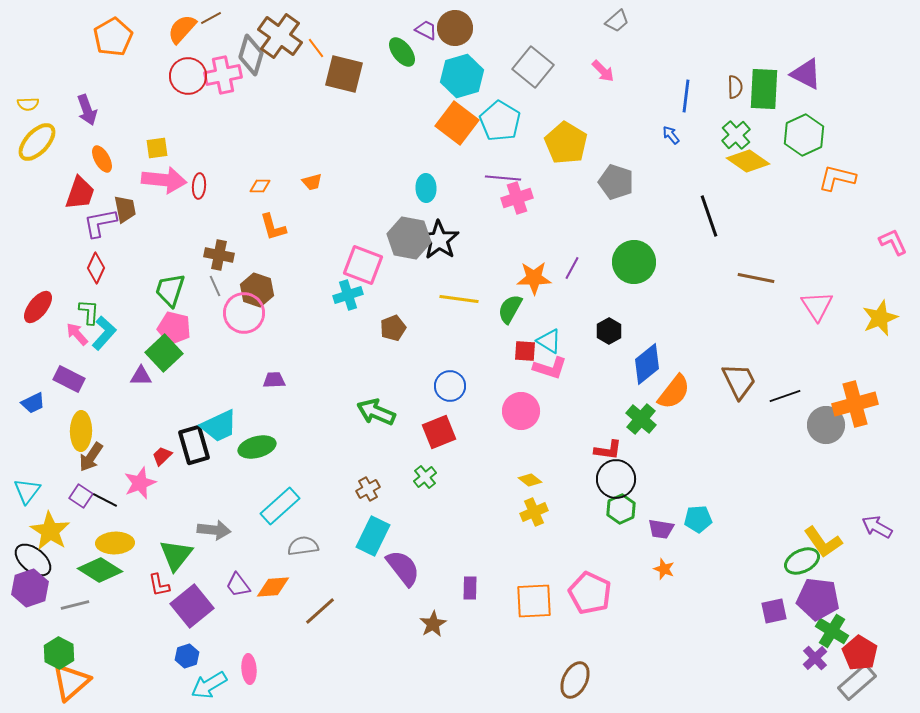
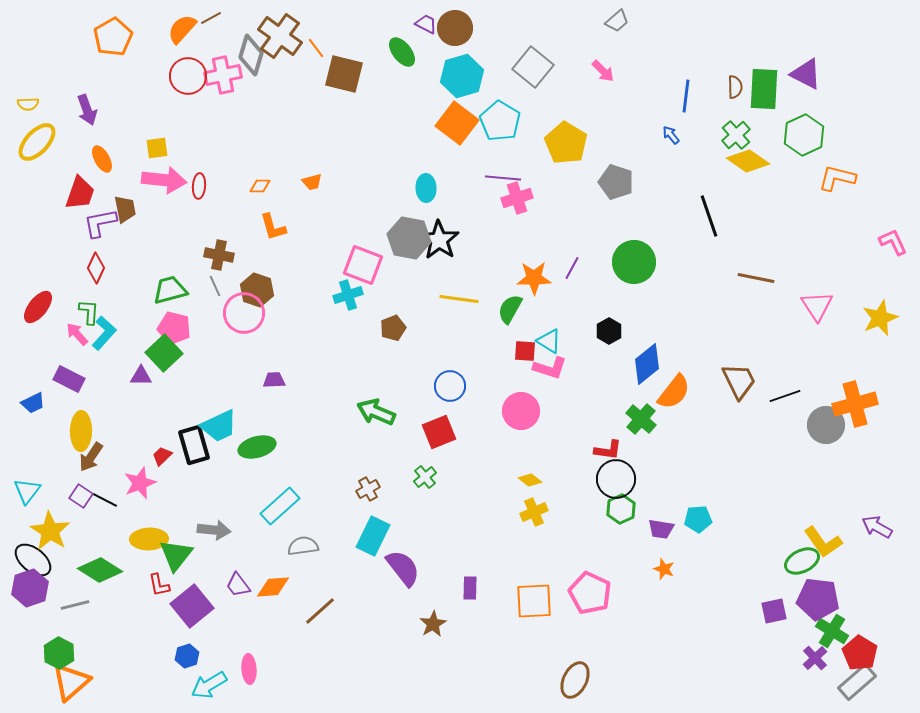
purple trapezoid at (426, 30): moved 6 px up
green trapezoid at (170, 290): rotated 57 degrees clockwise
yellow ellipse at (115, 543): moved 34 px right, 4 px up
